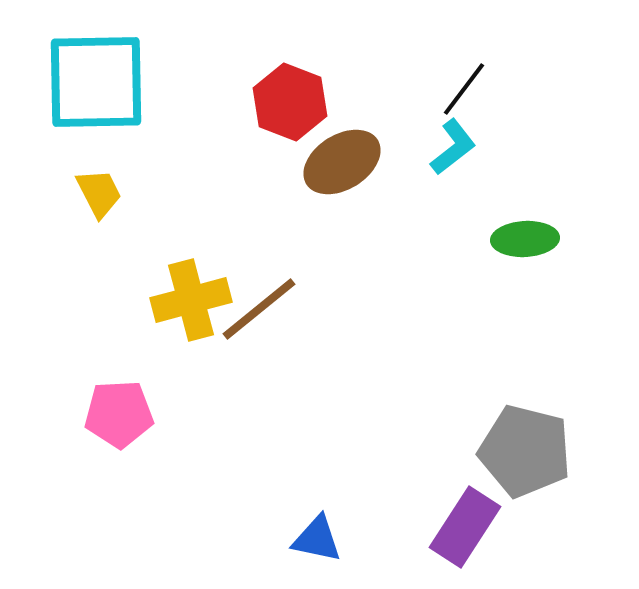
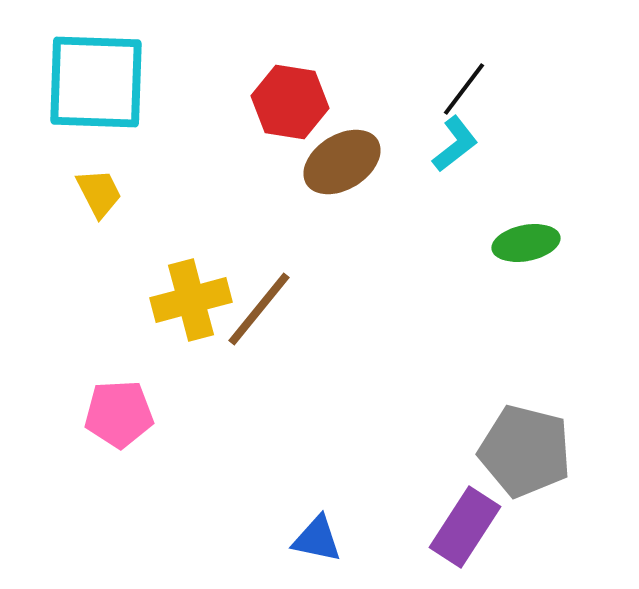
cyan square: rotated 3 degrees clockwise
red hexagon: rotated 12 degrees counterclockwise
cyan L-shape: moved 2 px right, 3 px up
green ellipse: moved 1 px right, 4 px down; rotated 8 degrees counterclockwise
brown line: rotated 12 degrees counterclockwise
